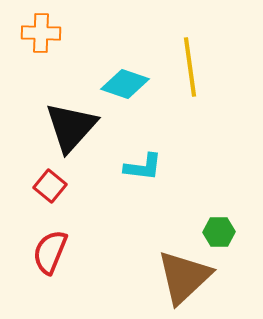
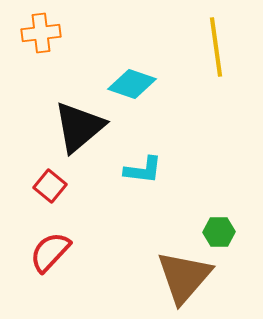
orange cross: rotated 9 degrees counterclockwise
yellow line: moved 26 px right, 20 px up
cyan diamond: moved 7 px right
black triangle: moved 8 px right; rotated 8 degrees clockwise
cyan L-shape: moved 3 px down
red semicircle: rotated 21 degrees clockwise
brown triangle: rotated 6 degrees counterclockwise
